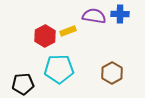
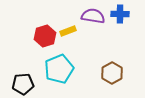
purple semicircle: moved 1 px left
red hexagon: rotated 10 degrees clockwise
cyan pentagon: rotated 20 degrees counterclockwise
